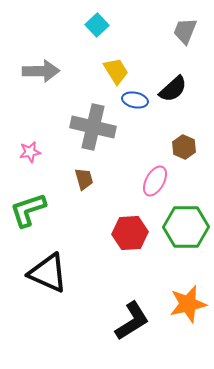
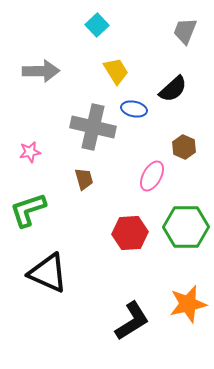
blue ellipse: moved 1 px left, 9 px down
pink ellipse: moved 3 px left, 5 px up
